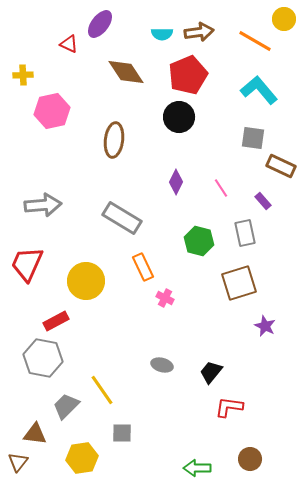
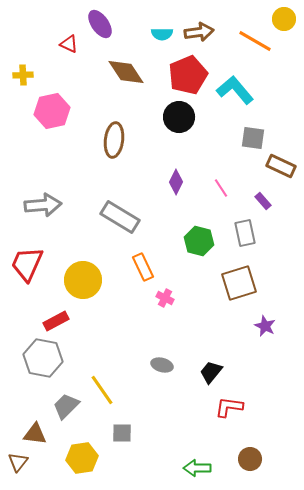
purple ellipse at (100, 24): rotated 72 degrees counterclockwise
cyan L-shape at (259, 90): moved 24 px left
gray rectangle at (122, 218): moved 2 px left, 1 px up
yellow circle at (86, 281): moved 3 px left, 1 px up
